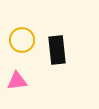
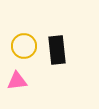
yellow circle: moved 2 px right, 6 px down
